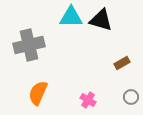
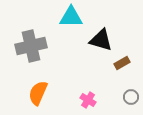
black triangle: moved 20 px down
gray cross: moved 2 px right, 1 px down
